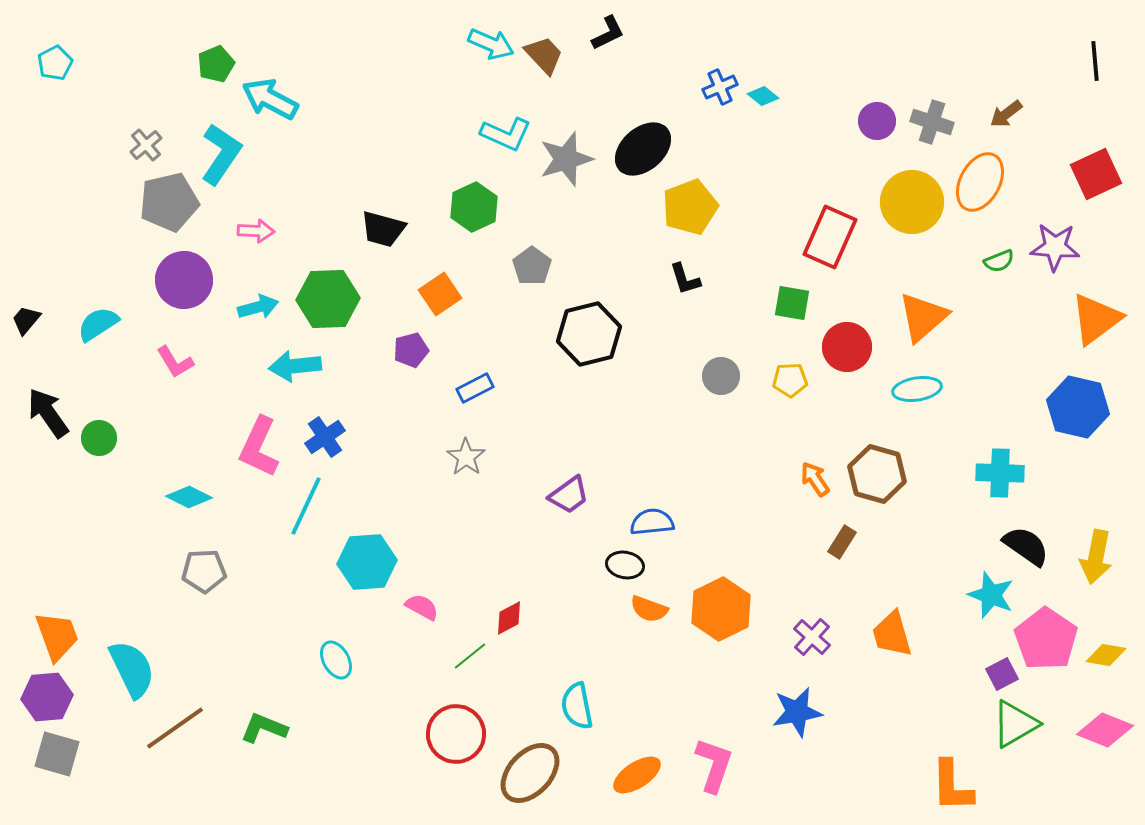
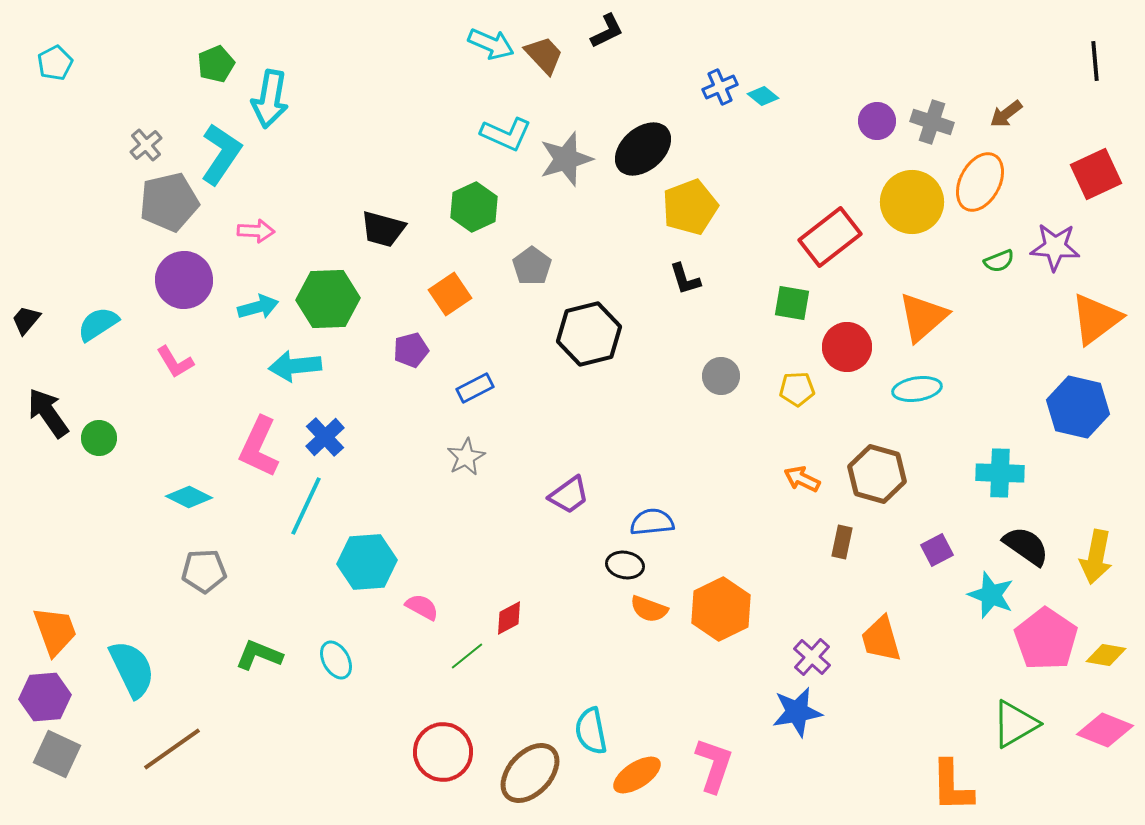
black L-shape at (608, 33): moved 1 px left, 2 px up
cyan arrow at (270, 99): rotated 108 degrees counterclockwise
red rectangle at (830, 237): rotated 28 degrees clockwise
orange square at (440, 294): moved 10 px right
yellow pentagon at (790, 380): moved 7 px right, 9 px down
blue cross at (325, 437): rotated 9 degrees counterclockwise
gray star at (466, 457): rotated 9 degrees clockwise
orange arrow at (815, 479): moved 13 px left; rotated 30 degrees counterclockwise
brown rectangle at (842, 542): rotated 20 degrees counterclockwise
orange trapezoid at (892, 634): moved 11 px left, 5 px down
orange trapezoid at (57, 636): moved 2 px left, 5 px up
purple cross at (812, 637): moved 20 px down
green line at (470, 656): moved 3 px left
purple square at (1002, 674): moved 65 px left, 124 px up
purple hexagon at (47, 697): moved 2 px left
cyan semicircle at (577, 706): moved 14 px right, 25 px down
brown line at (175, 728): moved 3 px left, 21 px down
green L-shape at (264, 728): moved 5 px left, 73 px up
red circle at (456, 734): moved 13 px left, 18 px down
gray square at (57, 754): rotated 9 degrees clockwise
